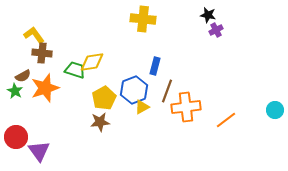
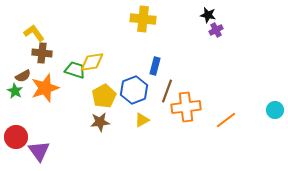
yellow L-shape: moved 2 px up
yellow pentagon: moved 2 px up
yellow triangle: moved 13 px down
